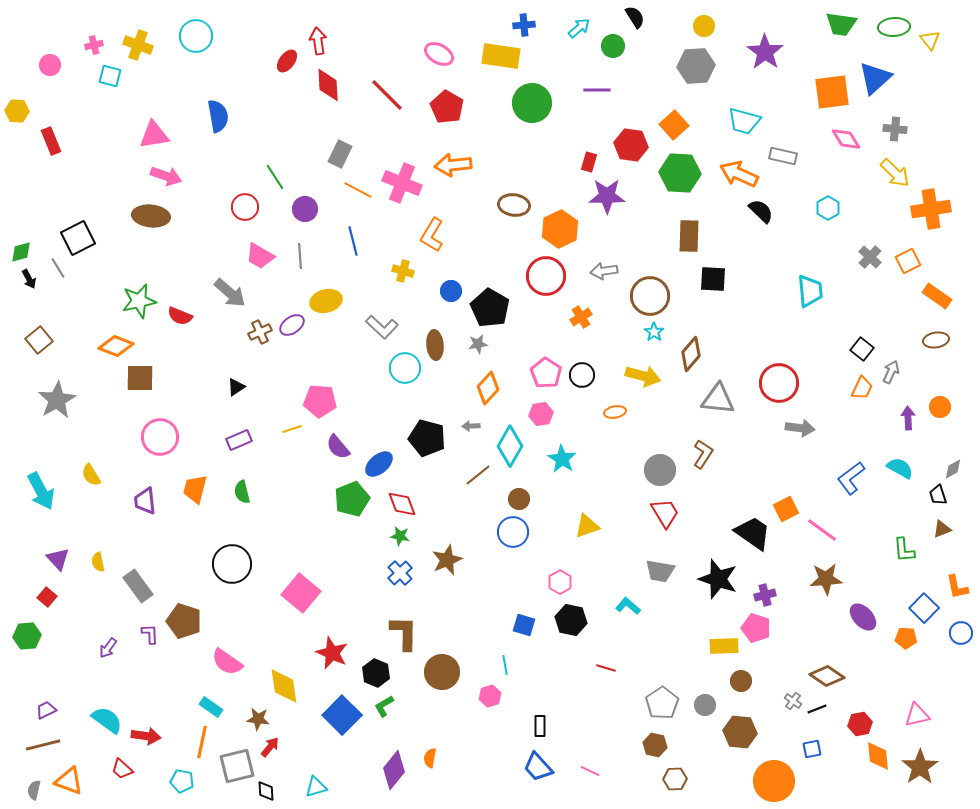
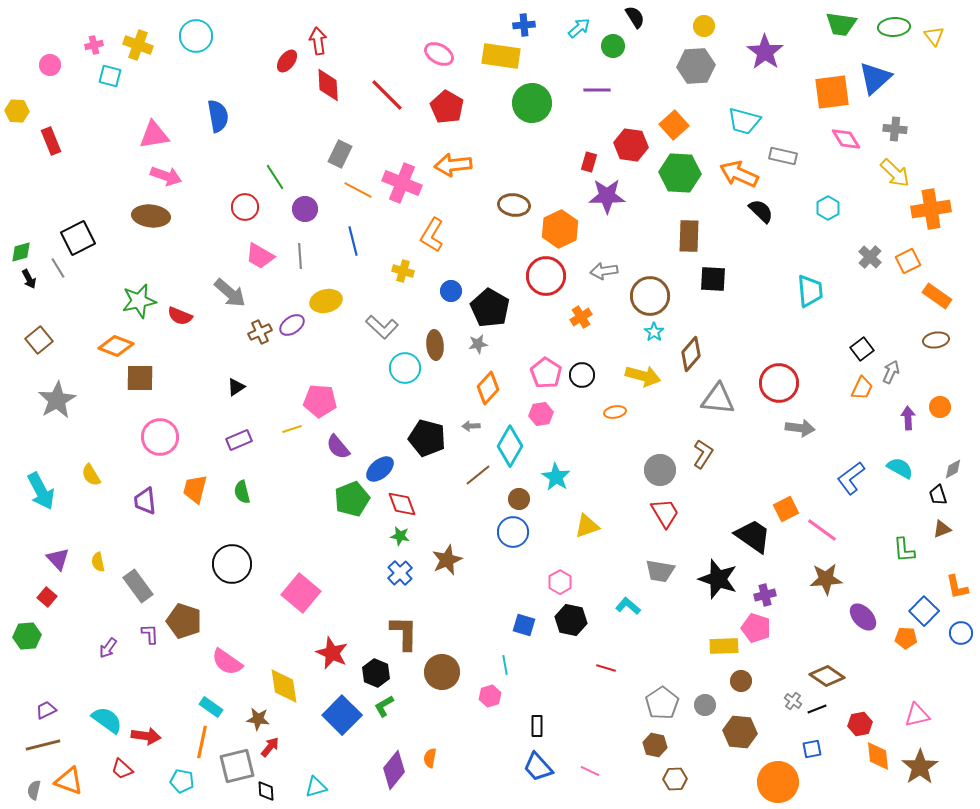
yellow triangle at (930, 40): moved 4 px right, 4 px up
black square at (862, 349): rotated 15 degrees clockwise
cyan star at (562, 459): moved 6 px left, 18 px down
blue ellipse at (379, 464): moved 1 px right, 5 px down
black trapezoid at (753, 533): moved 3 px down
blue square at (924, 608): moved 3 px down
black rectangle at (540, 726): moved 3 px left
orange circle at (774, 781): moved 4 px right, 1 px down
